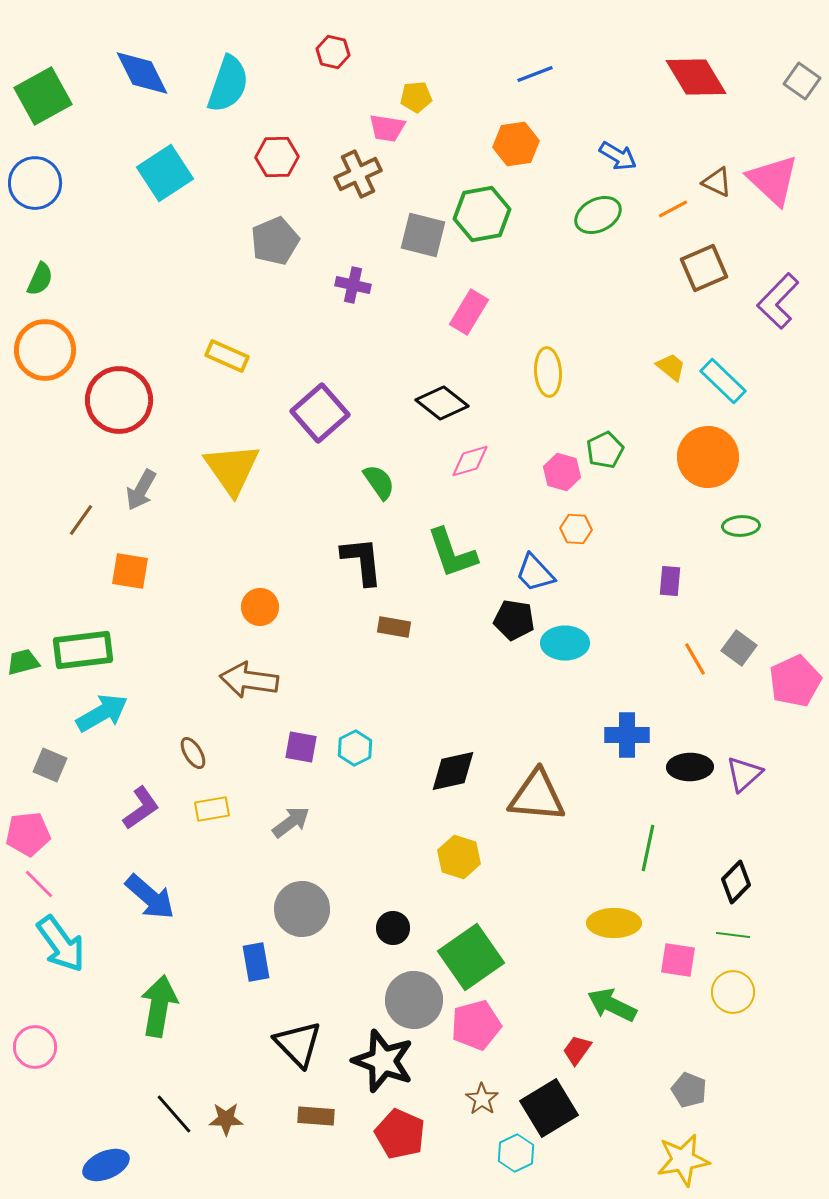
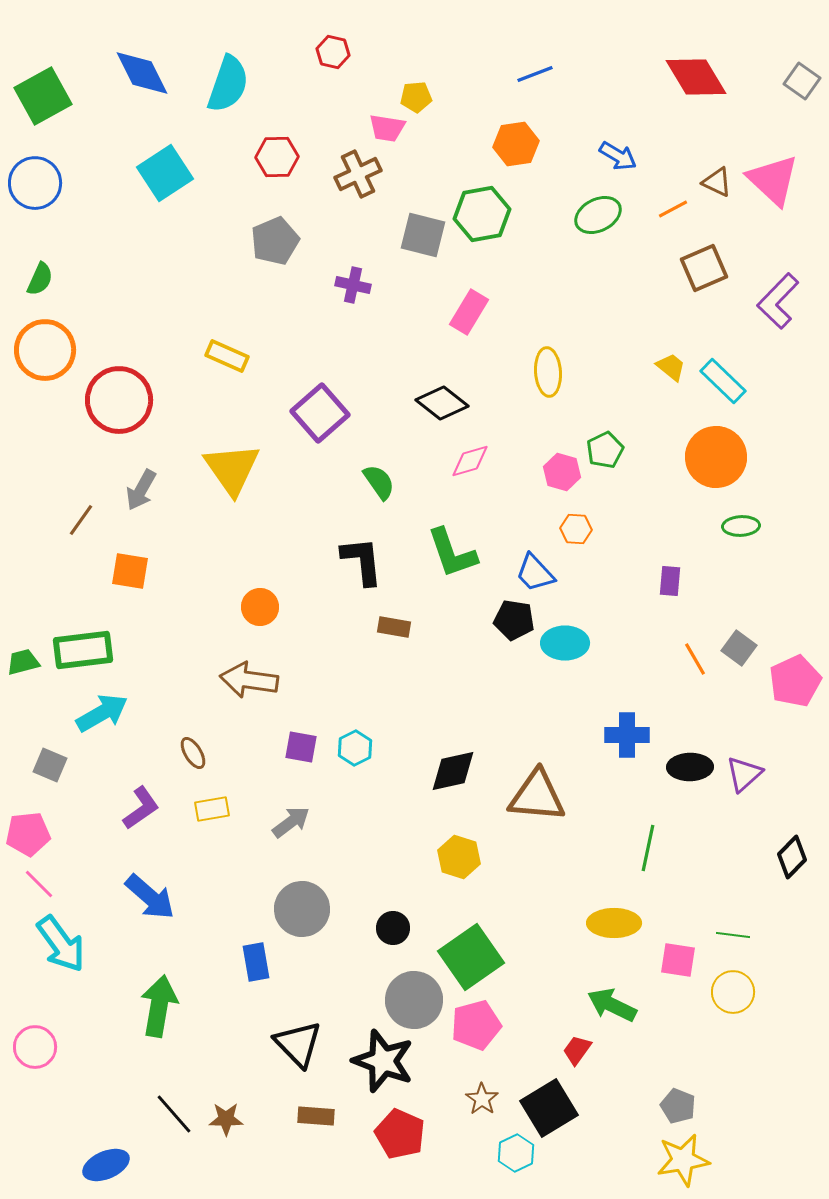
orange circle at (708, 457): moved 8 px right
black diamond at (736, 882): moved 56 px right, 25 px up
gray pentagon at (689, 1090): moved 11 px left, 16 px down
